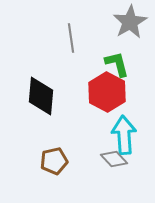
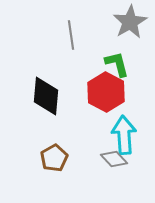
gray line: moved 3 px up
red hexagon: moved 1 px left
black diamond: moved 5 px right
brown pentagon: moved 3 px up; rotated 16 degrees counterclockwise
